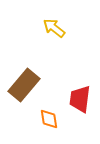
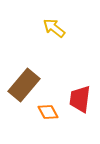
orange diamond: moved 1 px left, 7 px up; rotated 20 degrees counterclockwise
